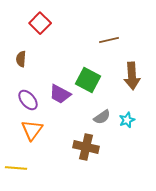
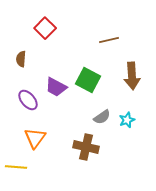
red square: moved 5 px right, 5 px down
purple trapezoid: moved 4 px left, 7 px up
orange triangle: moved 3 px right, 8 px down
yellow line: moved 1 px up
